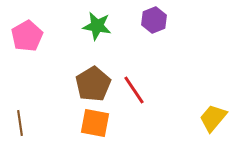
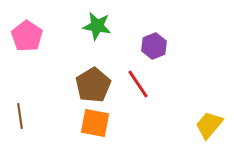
purple hexagon: moved 26 px down
pink pentagon: rotated 8 degrees counterclockwise
brown pentagon: moved 1 px down
red line: moved 4 px right, 6 px up
yellow trapezoid: moved 4 px left, 7 px down
brown line: moved 7 px up
